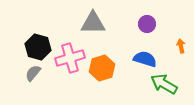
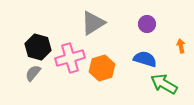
gray triangle: rotated 32 degrees counterclockwise
